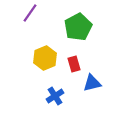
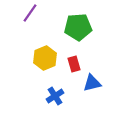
green pentagon: rotated 24 degrees clockwise
